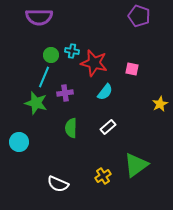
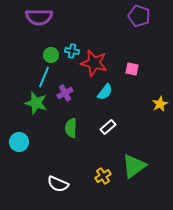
purple cross: rotated 21 degrees counterclockwise
green triangle: moved 2 px left, 1 px down
